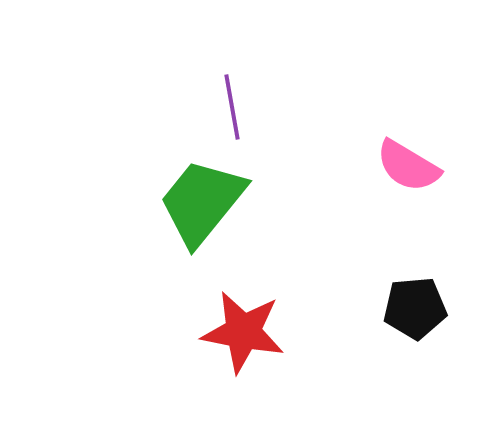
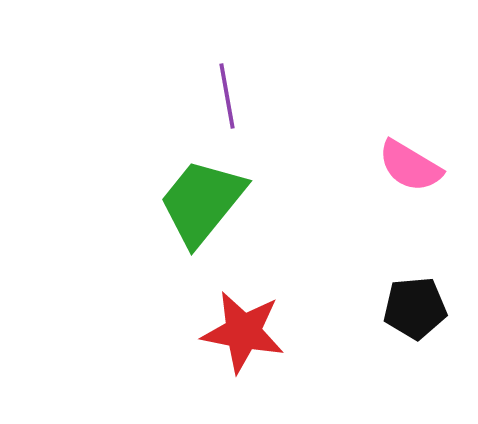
purple line: moved 5 px left, 11 px up
pink semicircle: moved 2 px right
